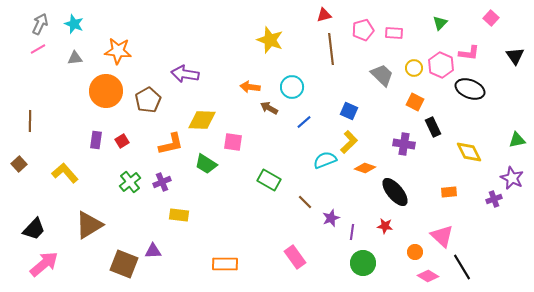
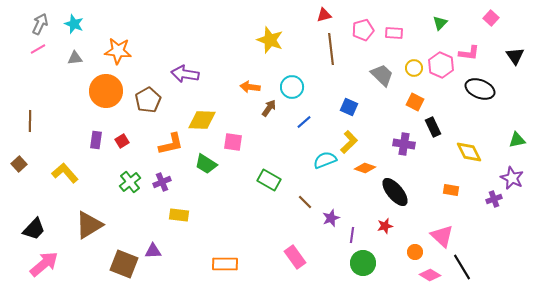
black ellipse at (470, 89): moved 10 px right
brown arrow at (269, 108): rotated 96 degrees clockwise
blue square at (349, 111): moved 4 px up
orange rectangle at (449, 192): moved 2 px right, 2 px up; rotated 14 degrees clockwise
red star at (385, 226): rotated 21 degrees counterclockwise
purple line at (352, 232): moved 3 px down
pink diamond at (428, 276): moved 2 px right, 1 px up
